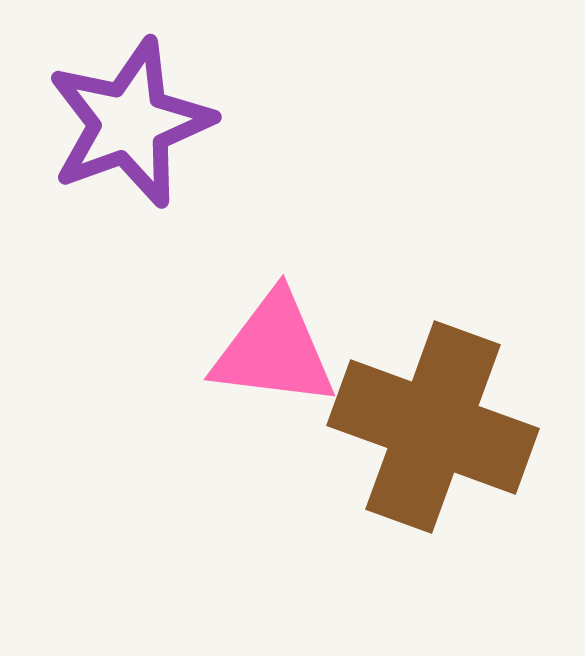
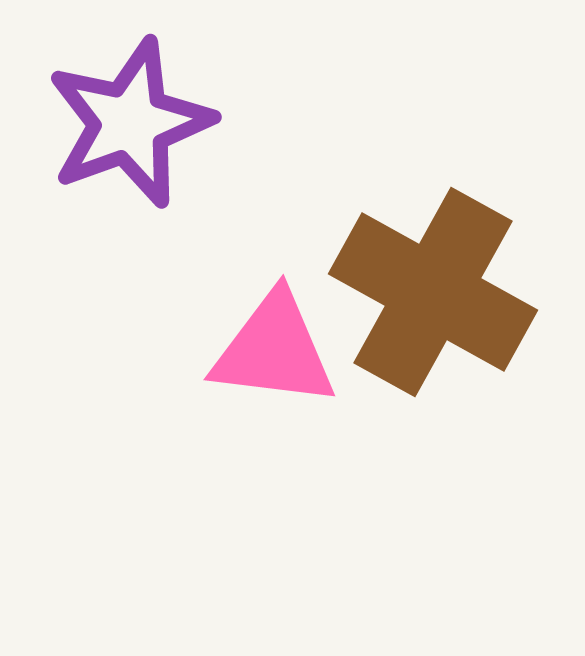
brown cross: moved 135 px up; rotated 9 degrees clockwise
